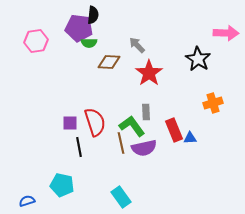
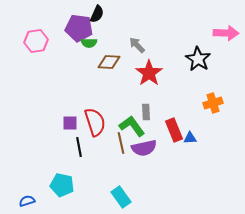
black semicircle: moved 4 px right, 1 px up; rotated 18 degrees clockwise
